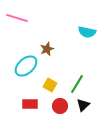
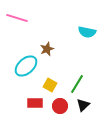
red rectangle: moved 5 px right, 1 px up
